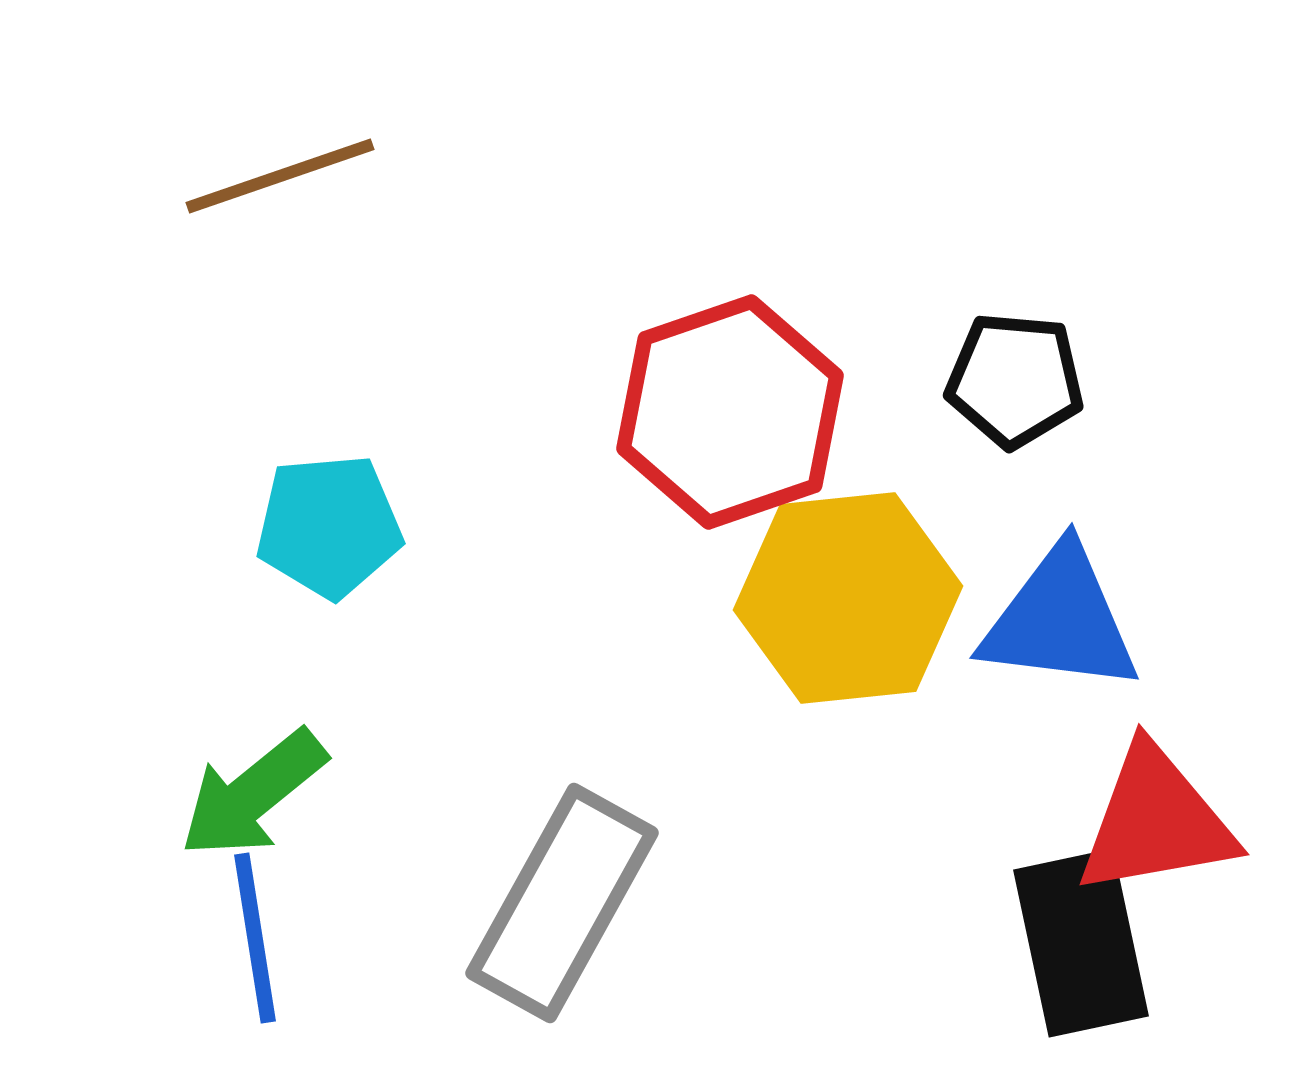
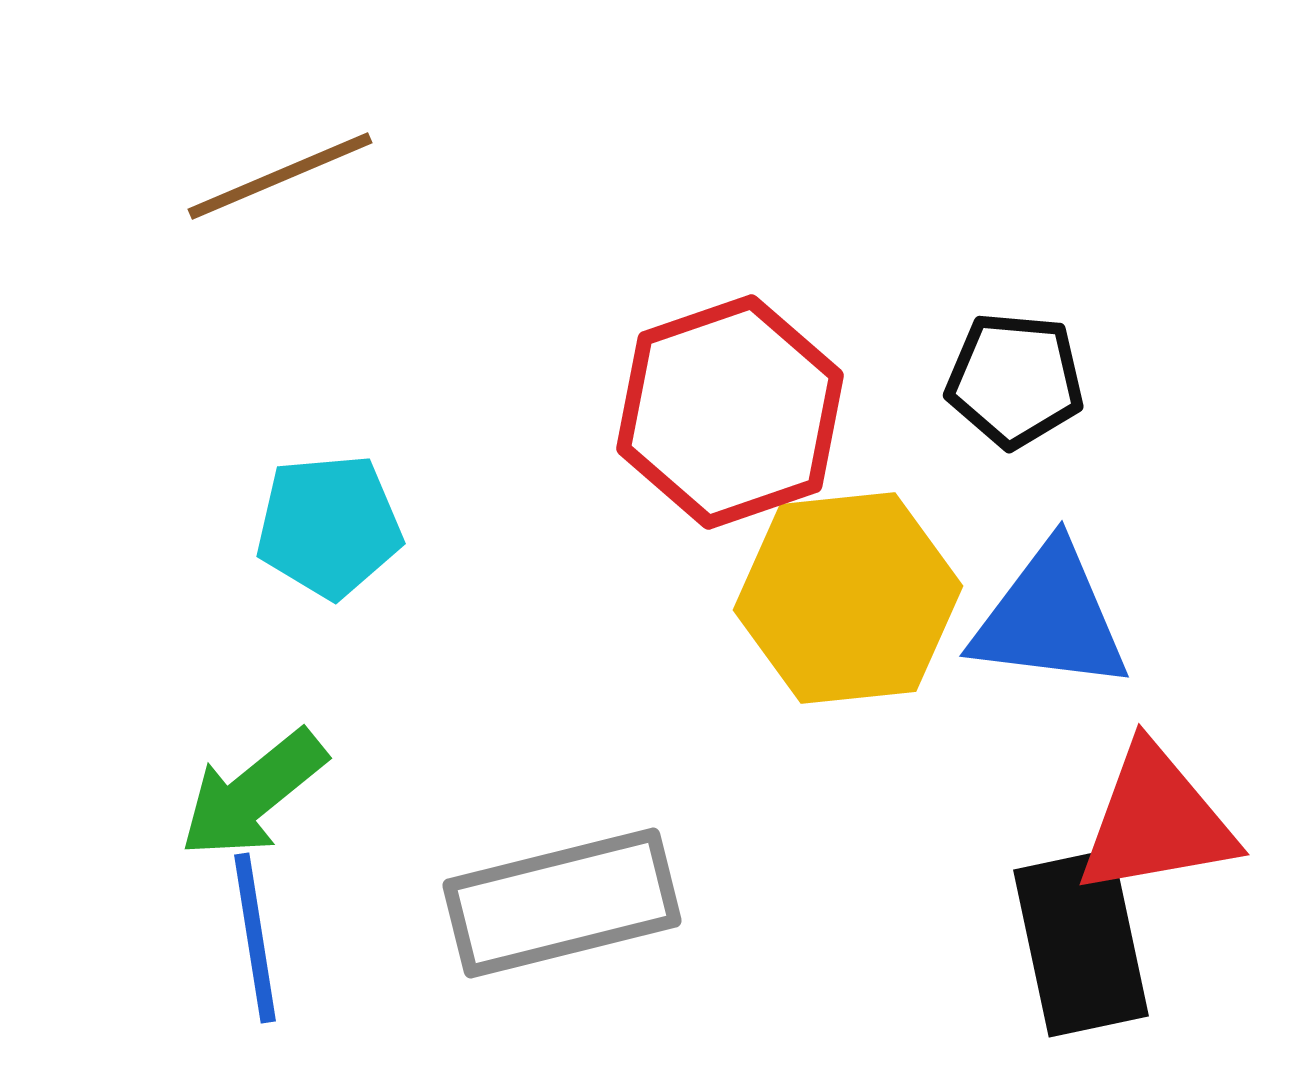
brown line: rotated 4 degrees counterclockwise
blue triangle: moved 10 px left, 2 px up
gray rectangle: rotated 47 degrees clockwise
